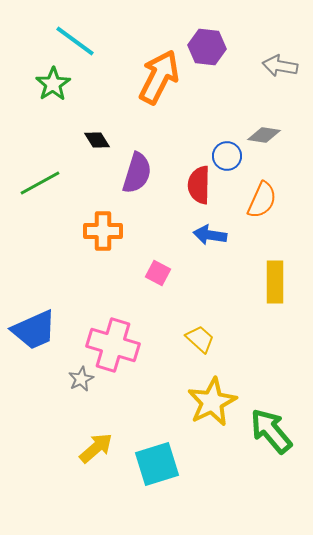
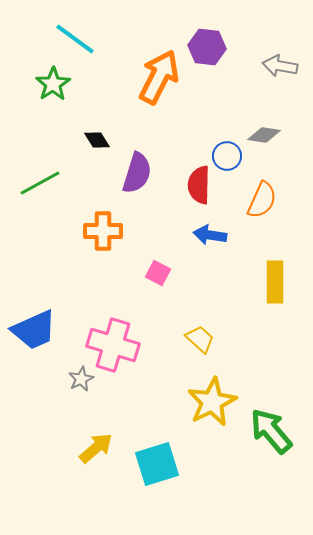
cyan line: moved 2 px up
